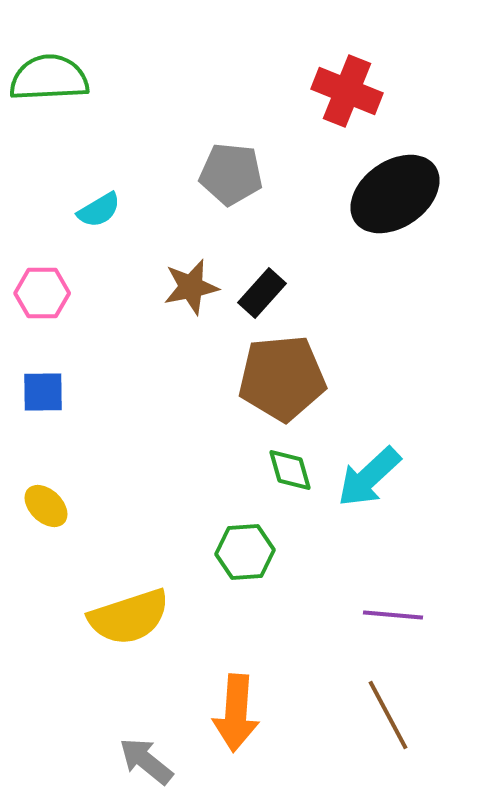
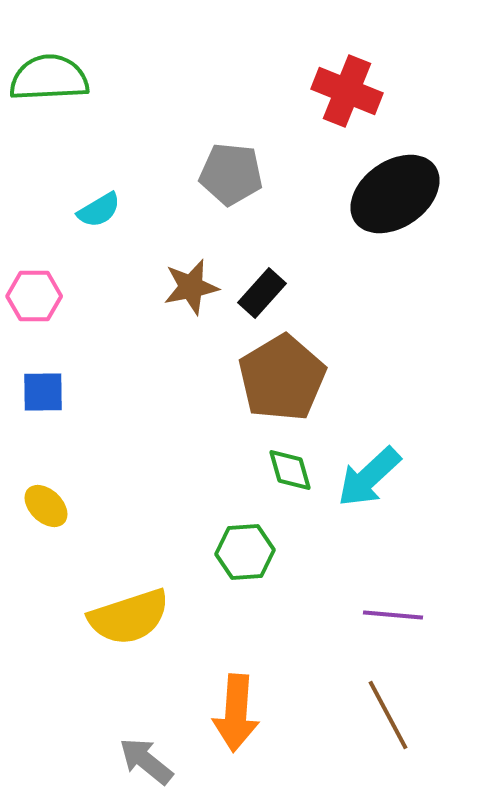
pink hexagon: moved 8 px left, 3 px down
brown pentagon: rotated 26 degrees counterclockwise
